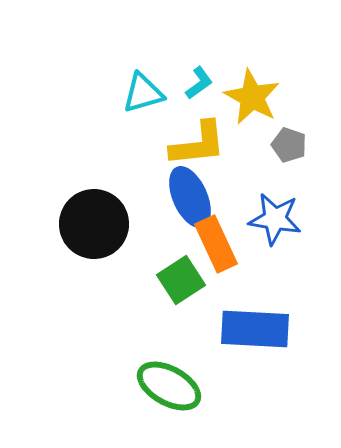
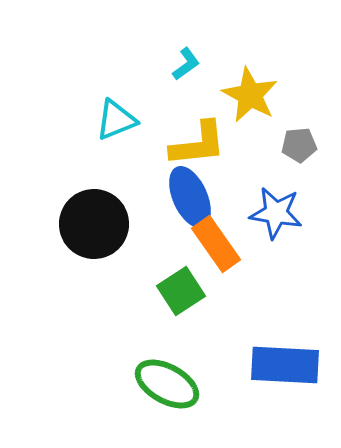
cyan L-shape: moved 13 px left, 19 px up
cyan triangle: moved 27 px left, 27 px down; rotated 6 degrees counterclockwise
yellow star: moved 2 px left, 2 px up
gray pentagon: moved 10 px right; rotated 24 degrees counterclockwise
blue star: moved 1 px right, 6 px up
orange rectangle: rotated 10 degrees counterclockwise
green square: moved 11 px down
blue rectangle: moved 30 px right, 36 px down
green ellipse: moved 2 px left, 2 px up
